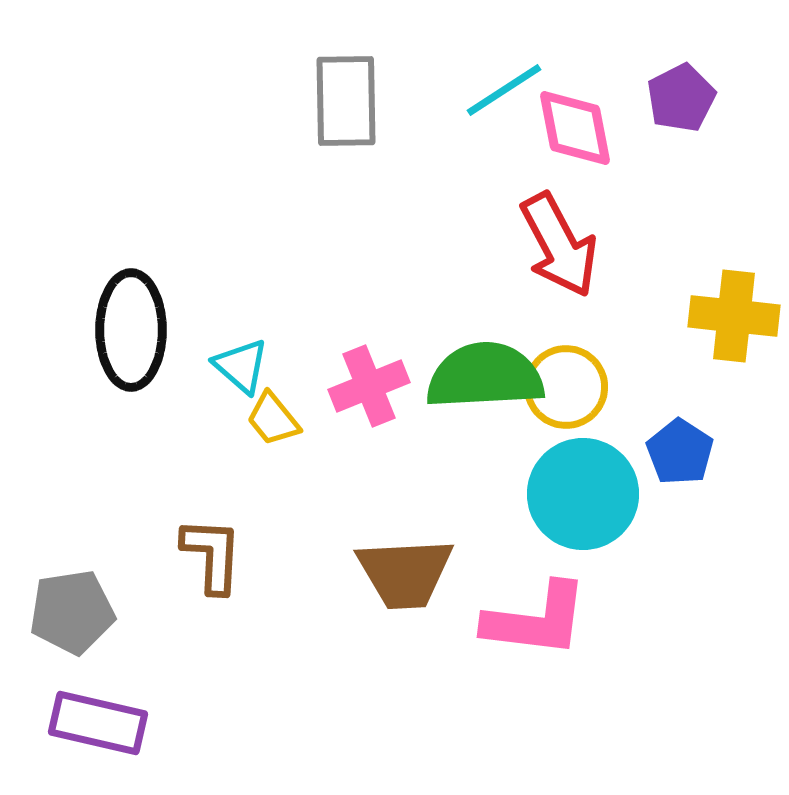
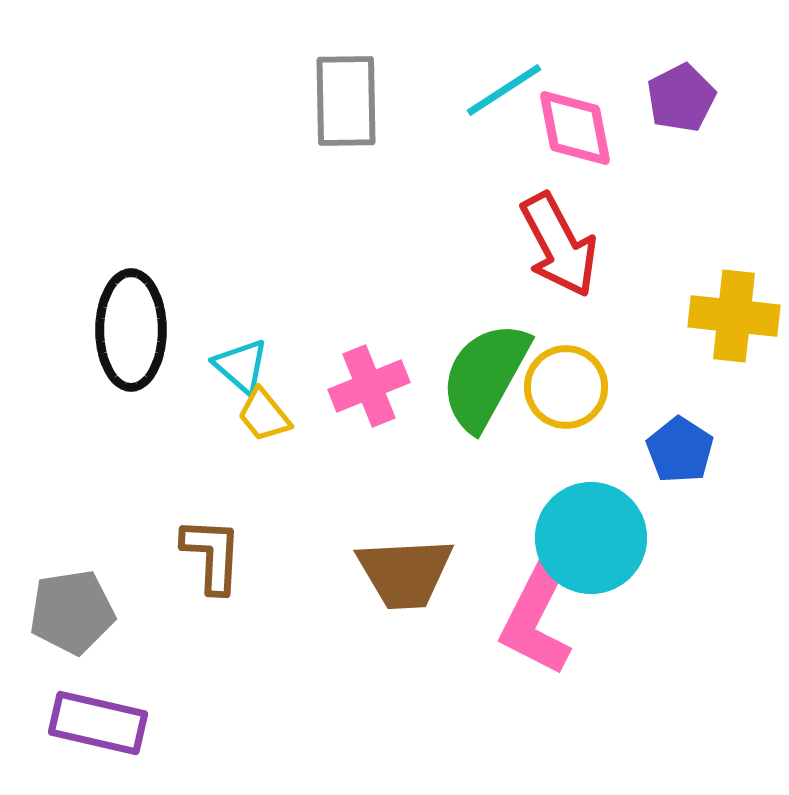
green semicircle: rotated 58 degrees counterclockwise
yellow trapezoid: moved 9 px left, 4 px up
blue pentagon: moved 2 px up
cyan circle: moved 8 px right, 44 px down
pink L-shape: rotated 110 degrees clockwise
